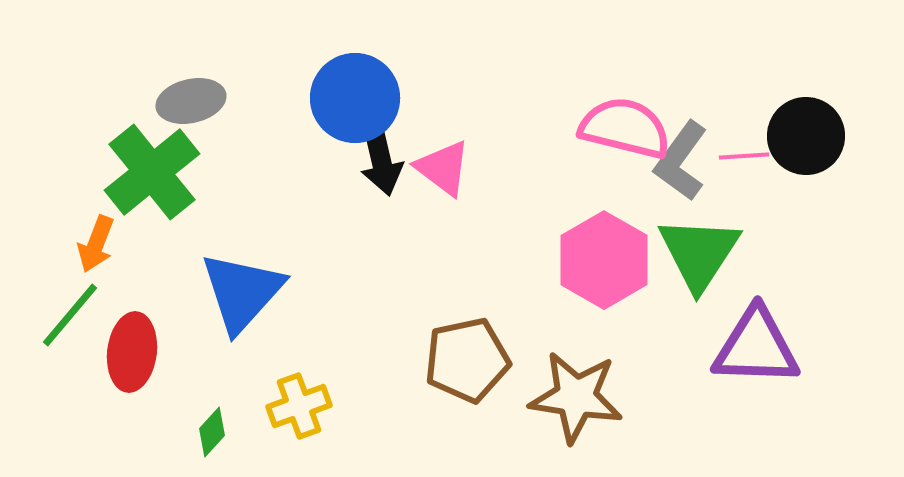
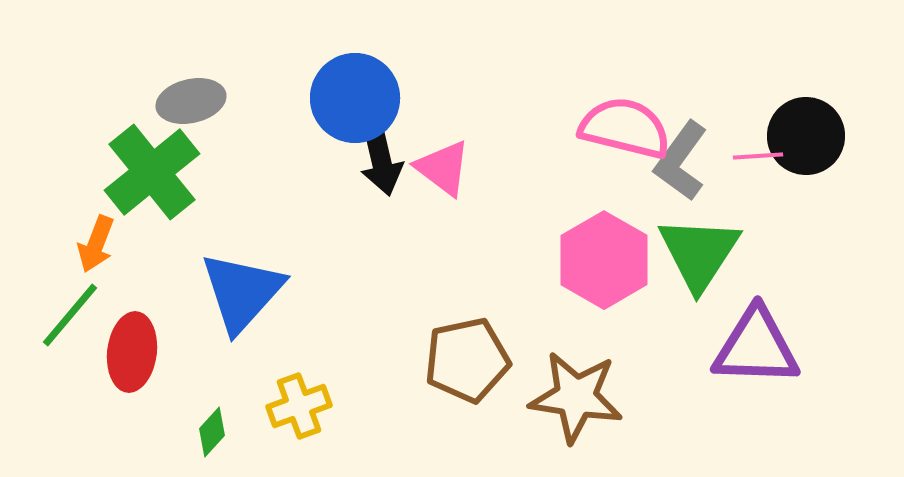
pink line: moved 14 px right
